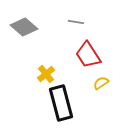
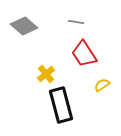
gray diamond: moved 1 px up
red trapezoid: moved 4 px left, 1 px up
yellow semicircle: moved 1 px right, 2 px down
black rectangle: moved 2 px down
